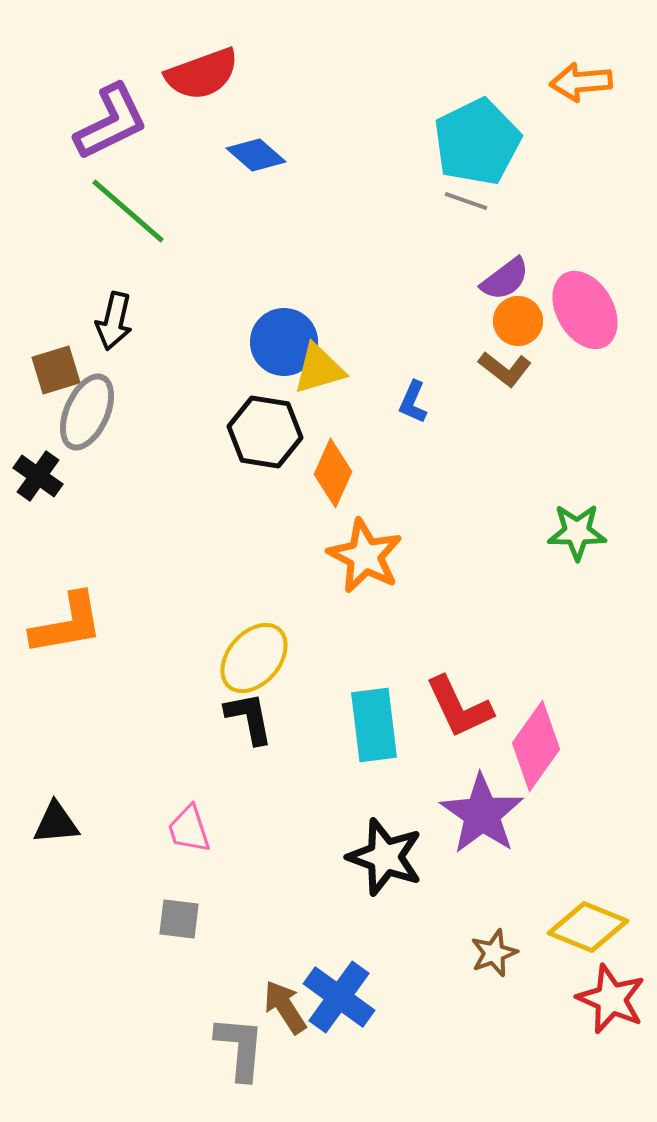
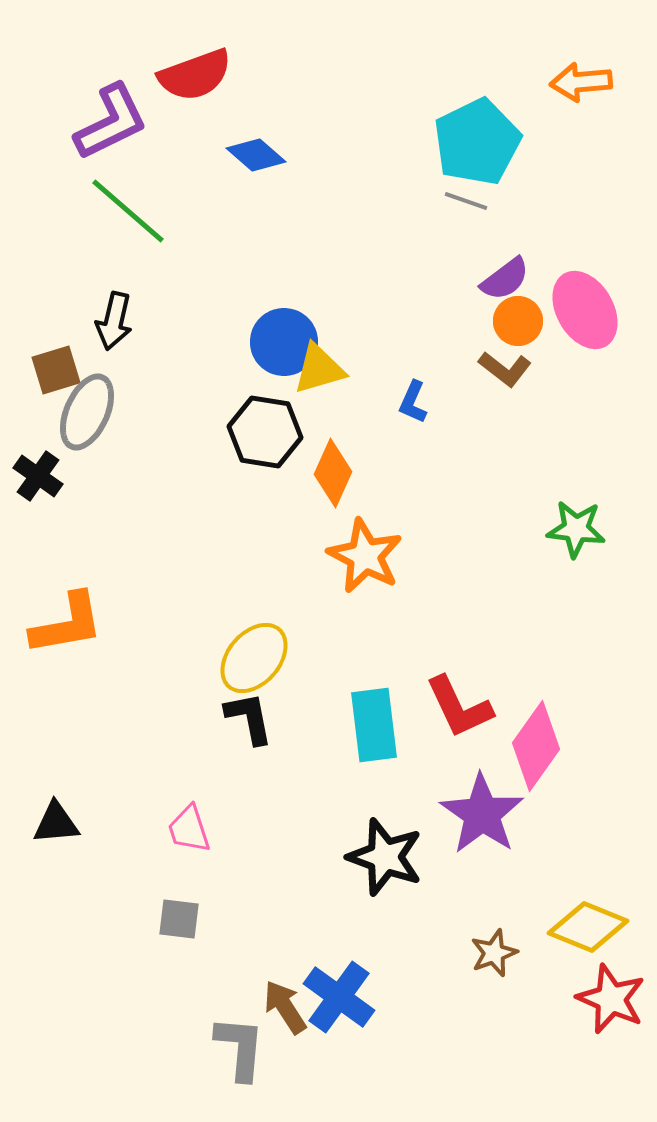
red semicircle: moved 7 px left, 1 px down
green star: moved 1 px left, 3 px up; rotated 6 degrees clockwise
